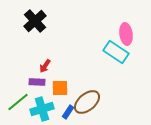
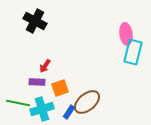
black cross: rotated 20 degrees counterclockwise
cyan rectangle: moved 17 px right; rotated 70 degrees clockwise
orange square: rotated 18 degrees counterclockwise
green line: moved 1 px down; rotated 50 degrees clockwise
blue rectangle: moved 1 px right
